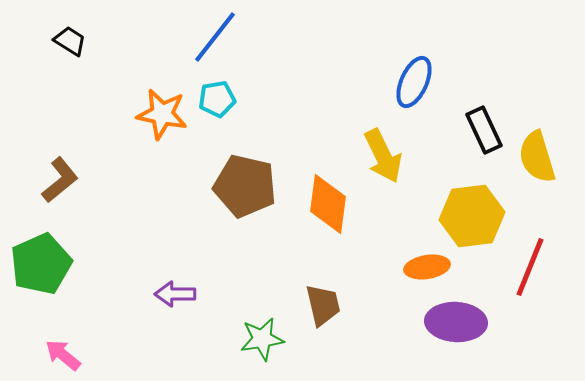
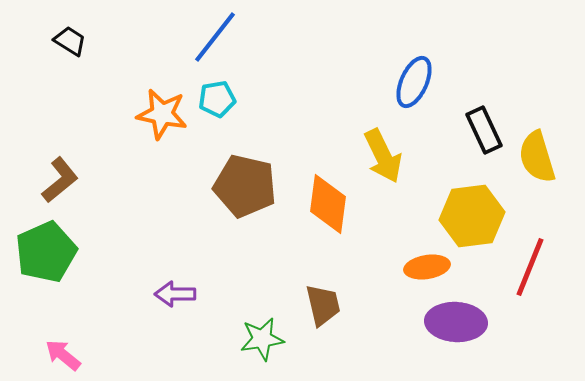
green pentagon: moved 5 px right, 12 px up
